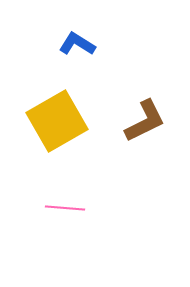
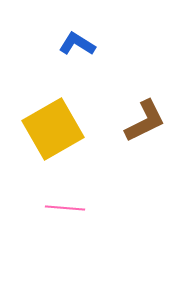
yellow square: moved 4 px left, 8 px down
